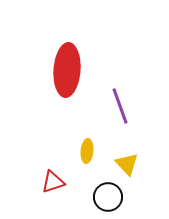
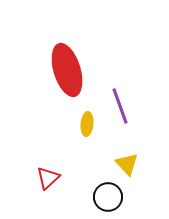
red ellipse: rotated 21 degrees counterclockwise
yellow ellipse: moved 27 px up
red triangle: moved 5 px left, 4 px up; rotated 25 degrees counterclockwise
